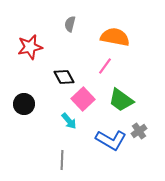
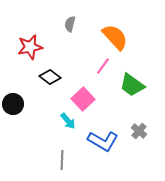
orange semicircle: rotated 36 degrees clockwise
pink line: moved 2 px left
black diamond: moved 14 px left; rotated 25 degrees counterclockwise
green trapezoid: moved 11 px right, 15 px up
black circle: moved 11 px left
cyan arrow: moved 1 px left
gray cross: rotated 14 degrees counterclockwise
blue L-shape: moved 8 px left, 1 px down
